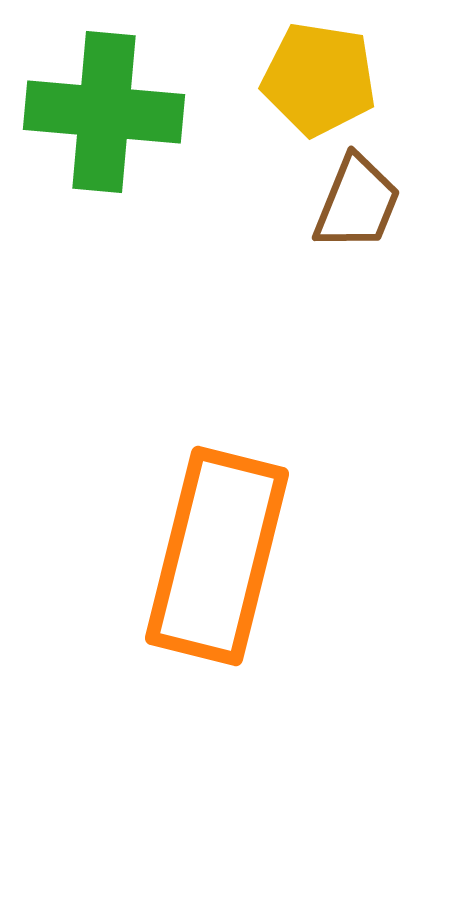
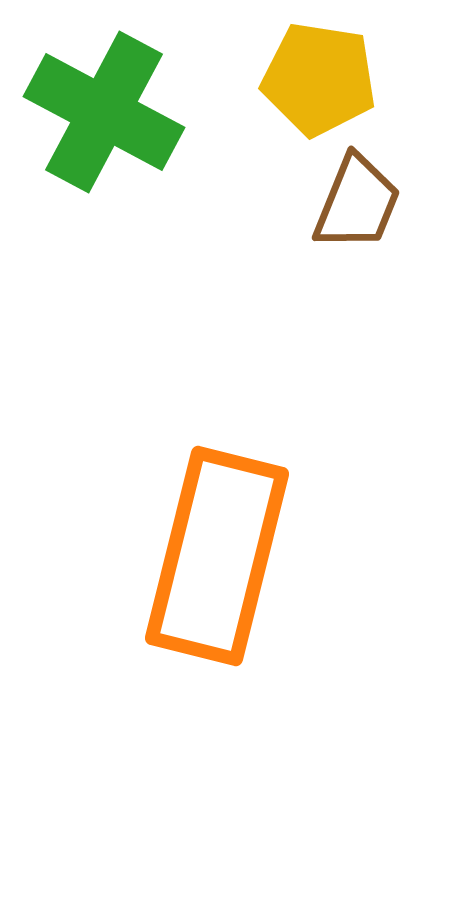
green cross: rotated 23 degrees clockwise
